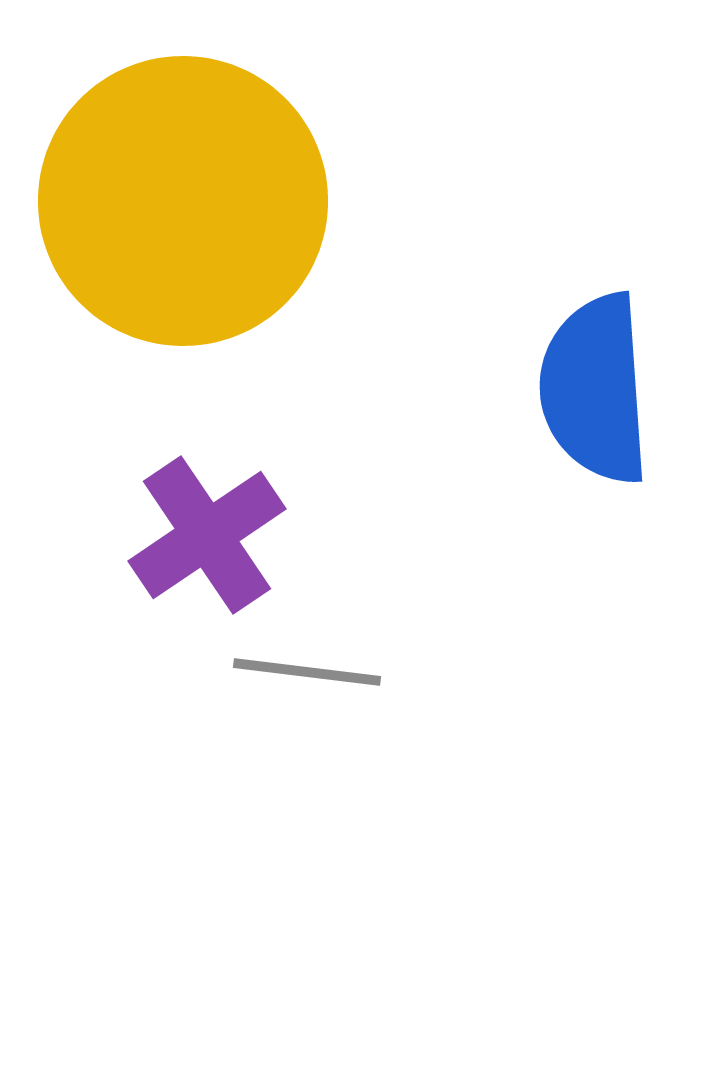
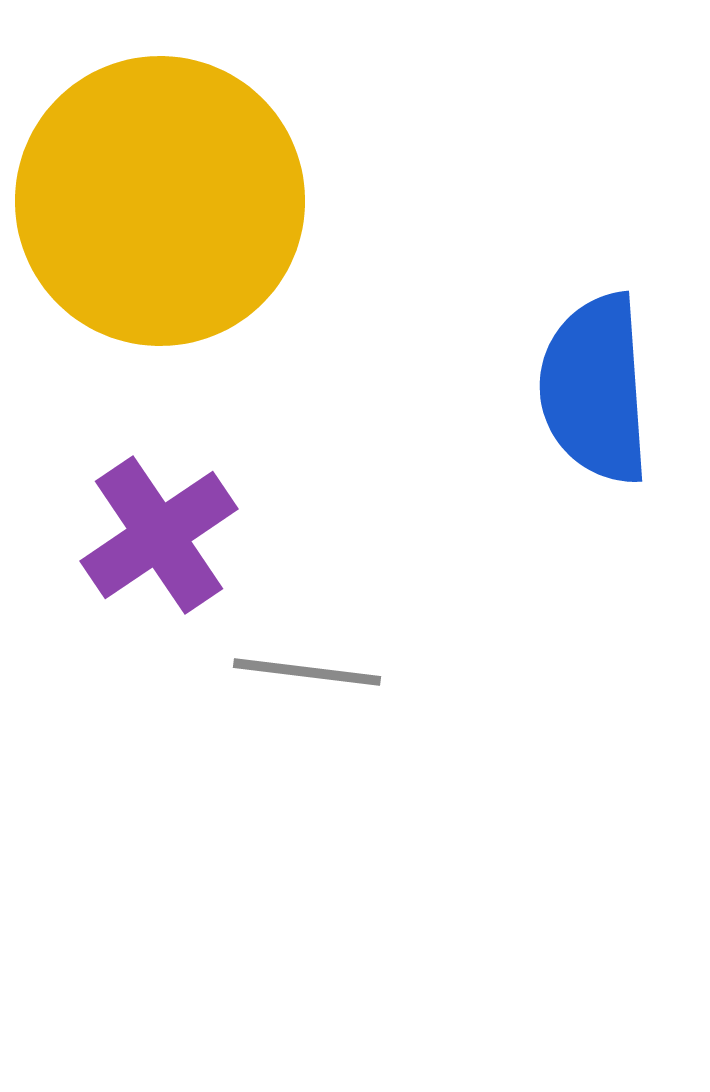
yellow circle: moved 23 px left
purple cross: moved 48 px left
